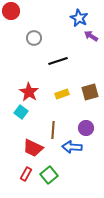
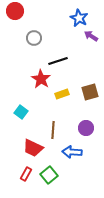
red circle: moved 4 px right
red star: moved 12 px right, 13 px up
blue arrow: moved 5 px down
